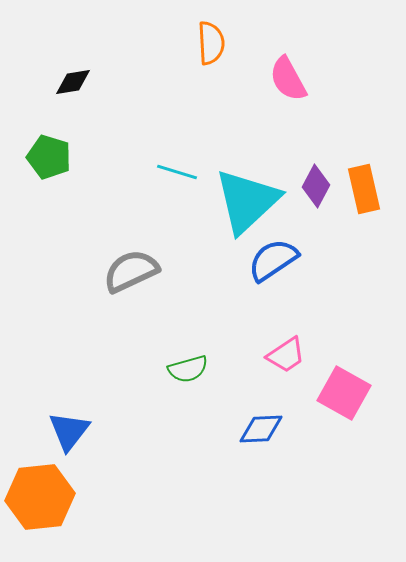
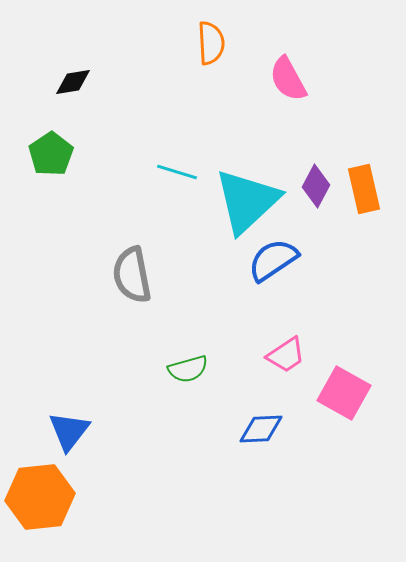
green pentagon: moved 2 px right, 3 px up; rotated 21 degrees clockwise
gray semicircle: moved 1 px right, 4 px down; rotated 76 degrees counterclockwise
